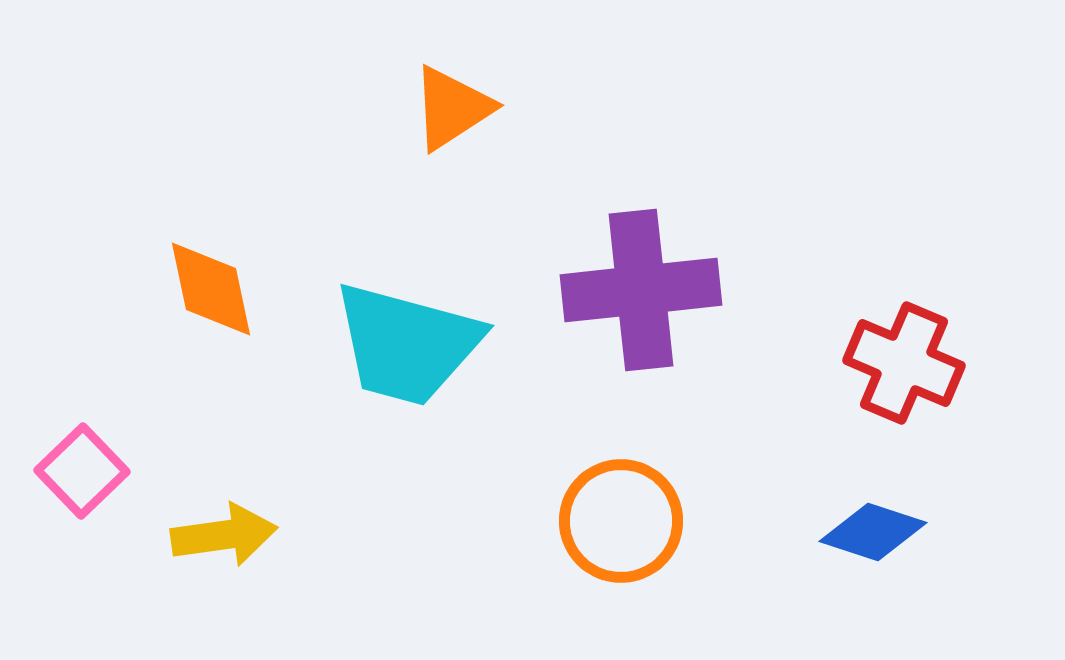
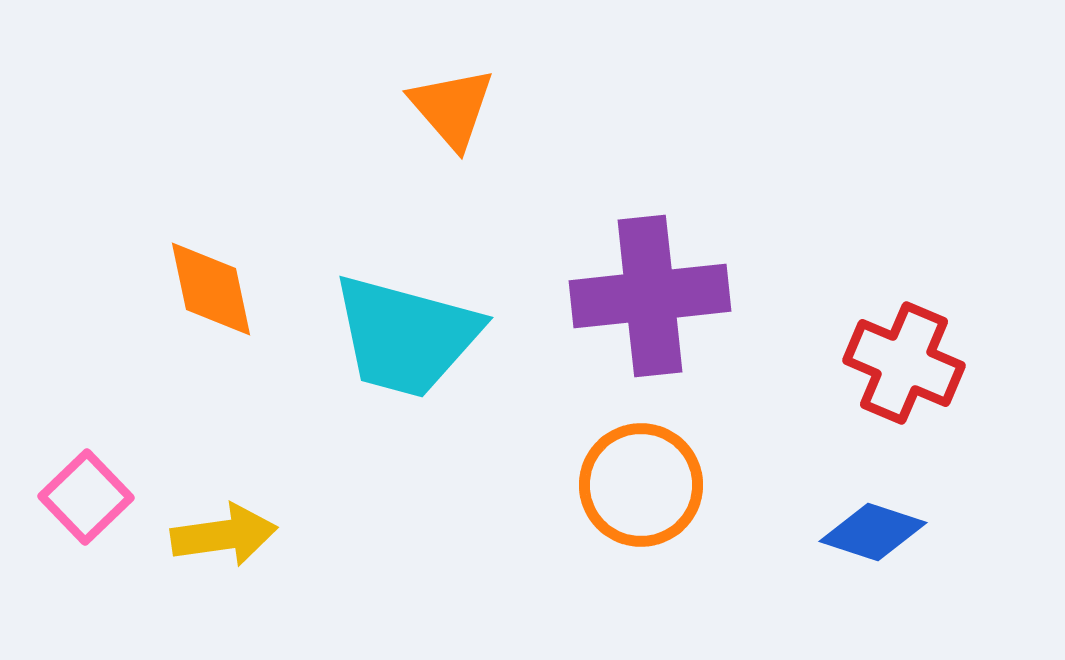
orange triangle: rotated 38 degrees counterclockwise
purple cross: moved 9 px right, 6 px down
cyan trapezoid: moved 1 px left, 8 px up
pink square: moved 4 px right, 26 px down
orange circle: moved 20 px right, 36 px up
